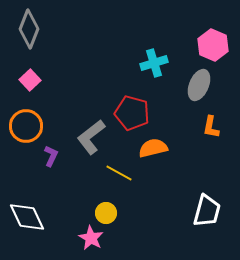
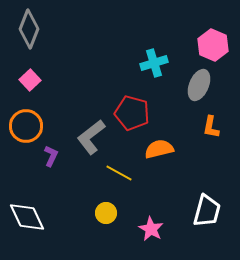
orange semicircle: moved 6 px right, 1 px down
pink star: moved 60 px right, 9 px up
